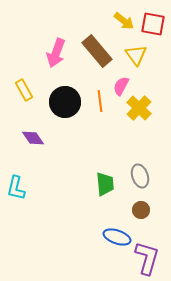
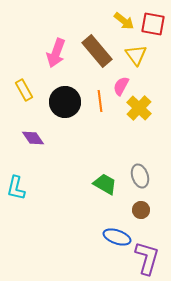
green trapezoid: rotated 55 degrees counterclockwise
